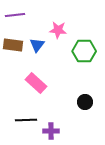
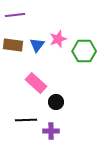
pink star: moved 9 px down; rotated 24 degrees counterclockwise
black circle: moved 29 px left
